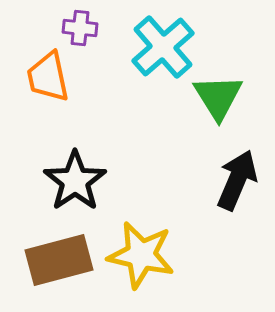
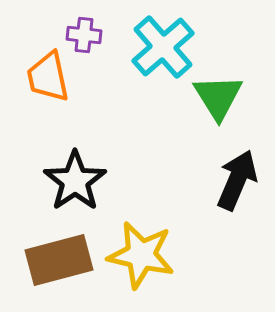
purple cross: moved 4 px right, 7 px down
